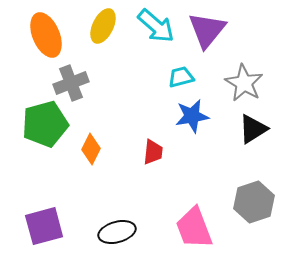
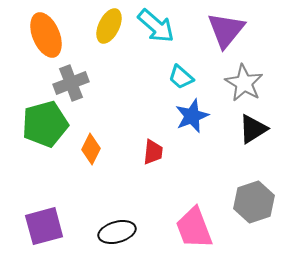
yellow ellipse: moved 6 px right
purple triangle: moved 19 px right
cyan trapezoid: rotated 124 degrees counterclockwise
blue star: rotated 12 degrees counterclockwise
